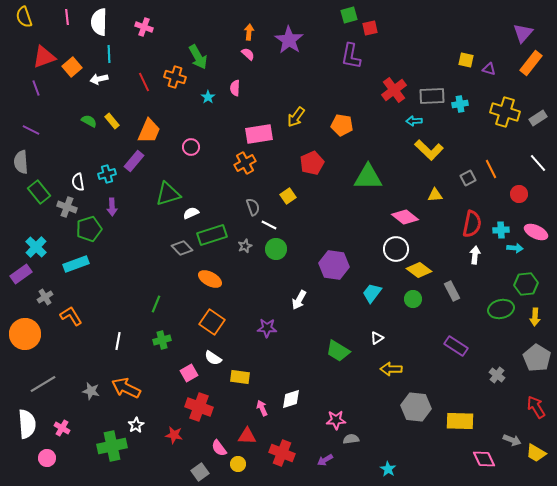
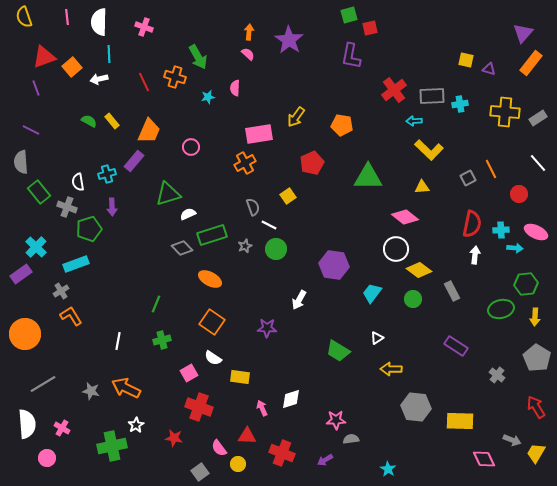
cyan star at (208, 97): rotated 24 degrees clockwise
yellow cross at (505, 112): rotated 12 degrees counterclockwise
yellow triangle at (435, 195): moved 13 px left, 8 px up
white semicircle at (191, 213): moved 3 px left, 1 px down
gray cross at (45, 297): moved 16 px right, 6 px up
red star at (174, 435): moved 3 px down
yellow trapezoid at (536, 453): rotated 90 degrees clockwise
